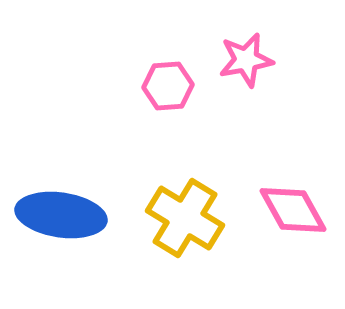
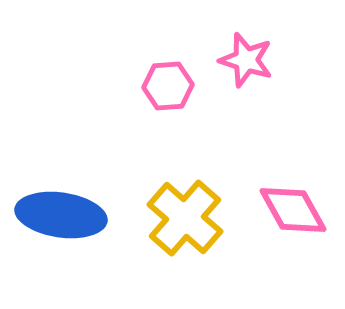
pink star: rotated 28 degrees clockwise
yellow cross: rotated 10 degrees clockwise
